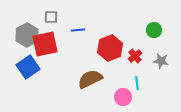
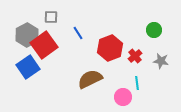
blue line: moved 3 px down; rotated 64 degrees clockwise
red square: moved 1 px left, 1 px down; rotated 24 degrees counterclockwise
